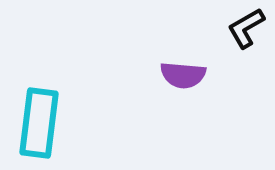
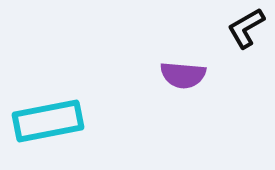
cyan rectangle: moved 9 px right, 2 px up; rotated 72 degrees clockwise
